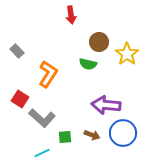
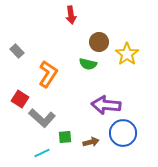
brown arrow: moved 1 px left, 7 px down; rotated 35 degrees counterclockwise
